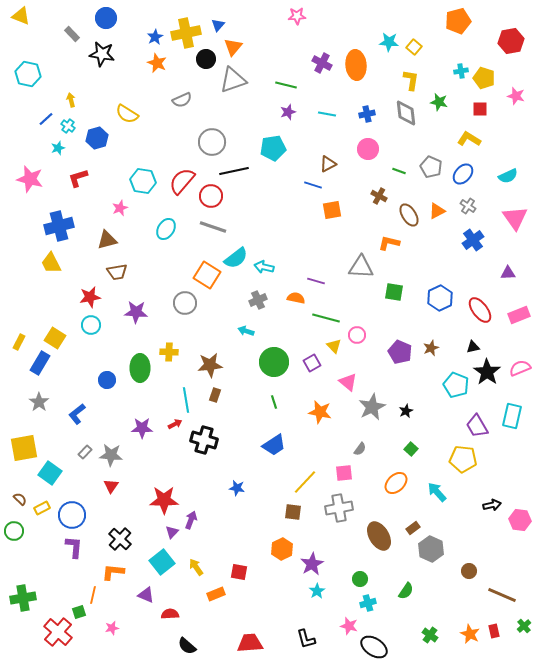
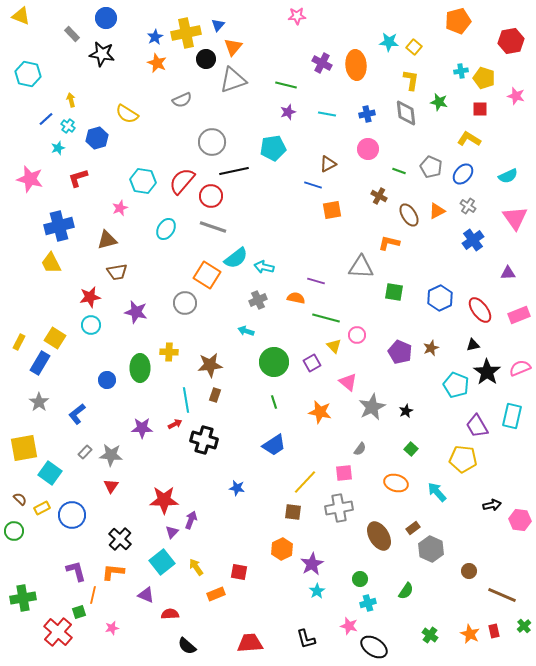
purple star at (136, 312): rotated 10 degrees clockwise
black triangle at (473, 347): moved 2 px up
orange ellipse at (396, 483): rotated 60 degrees clockwise
purple L-shape at (74, 547): moved 2 px right, 24 px down; rotated 20 degrees counterclockwise
